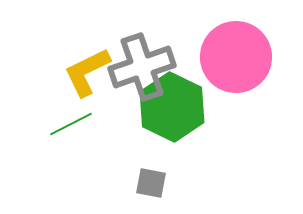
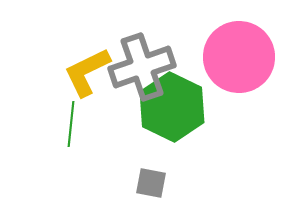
pink circle: moved 3 px right
green line: rotated 57 degrees counterclockwise
